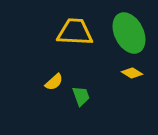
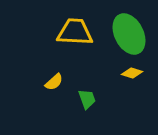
green ellipse: moved 1 px down
yellow diamond: rotated 15 degrees counterclockwise
green trapezoid: moved 6 px right, 3 px down
